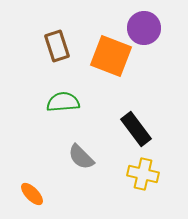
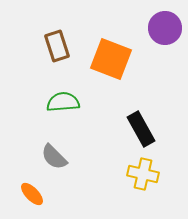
purple circle: moved 21 px right
orange square: moved 3 px down
black rectangle: moved 5 px right; rotated 8 degrees clockwise
gray semicircle: moved 27 px left
